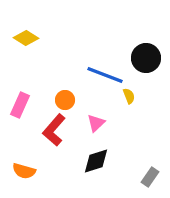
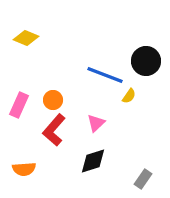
yellow diamond: rotated 10 degrees counterclockwise
black circle: moved 3 px down
yellow semicircle: rotated 56 degrees clockwise
orange circle: moved 12 px left
pink rectangle: moved 1 px left
black diamond: moved 3 px left
orange semicircle: moved 2 px up; rotated 20 degrees counterclockwise
gray rectangle: moved 7 px left, 2 px down
